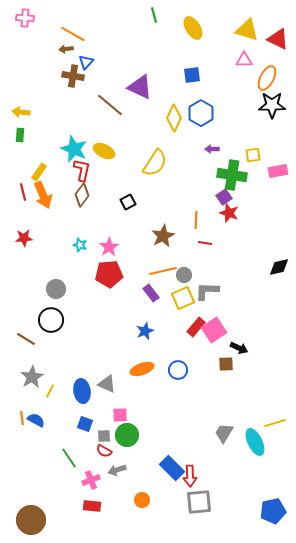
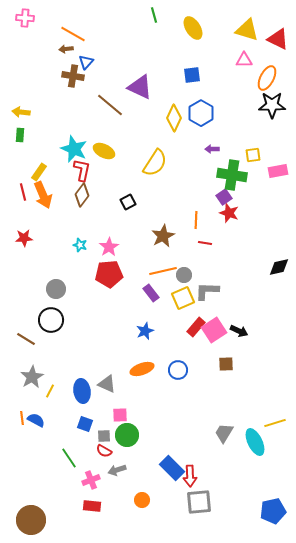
black arrow at (239, 348): moved 17 px up
